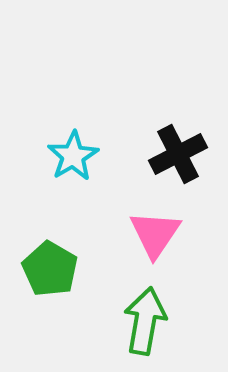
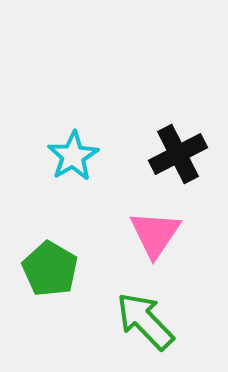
green arrow: rotated 54 degrees counterclockwise
